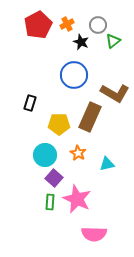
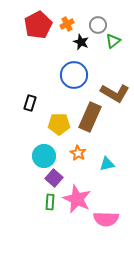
cyan circle: moved 1 px left, 1 px down
pink semicircle: moved 12 px right, 15 px up
